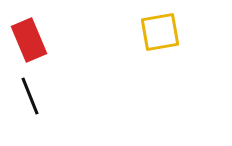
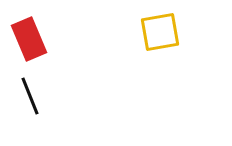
red rectangle: moved 1 px up
